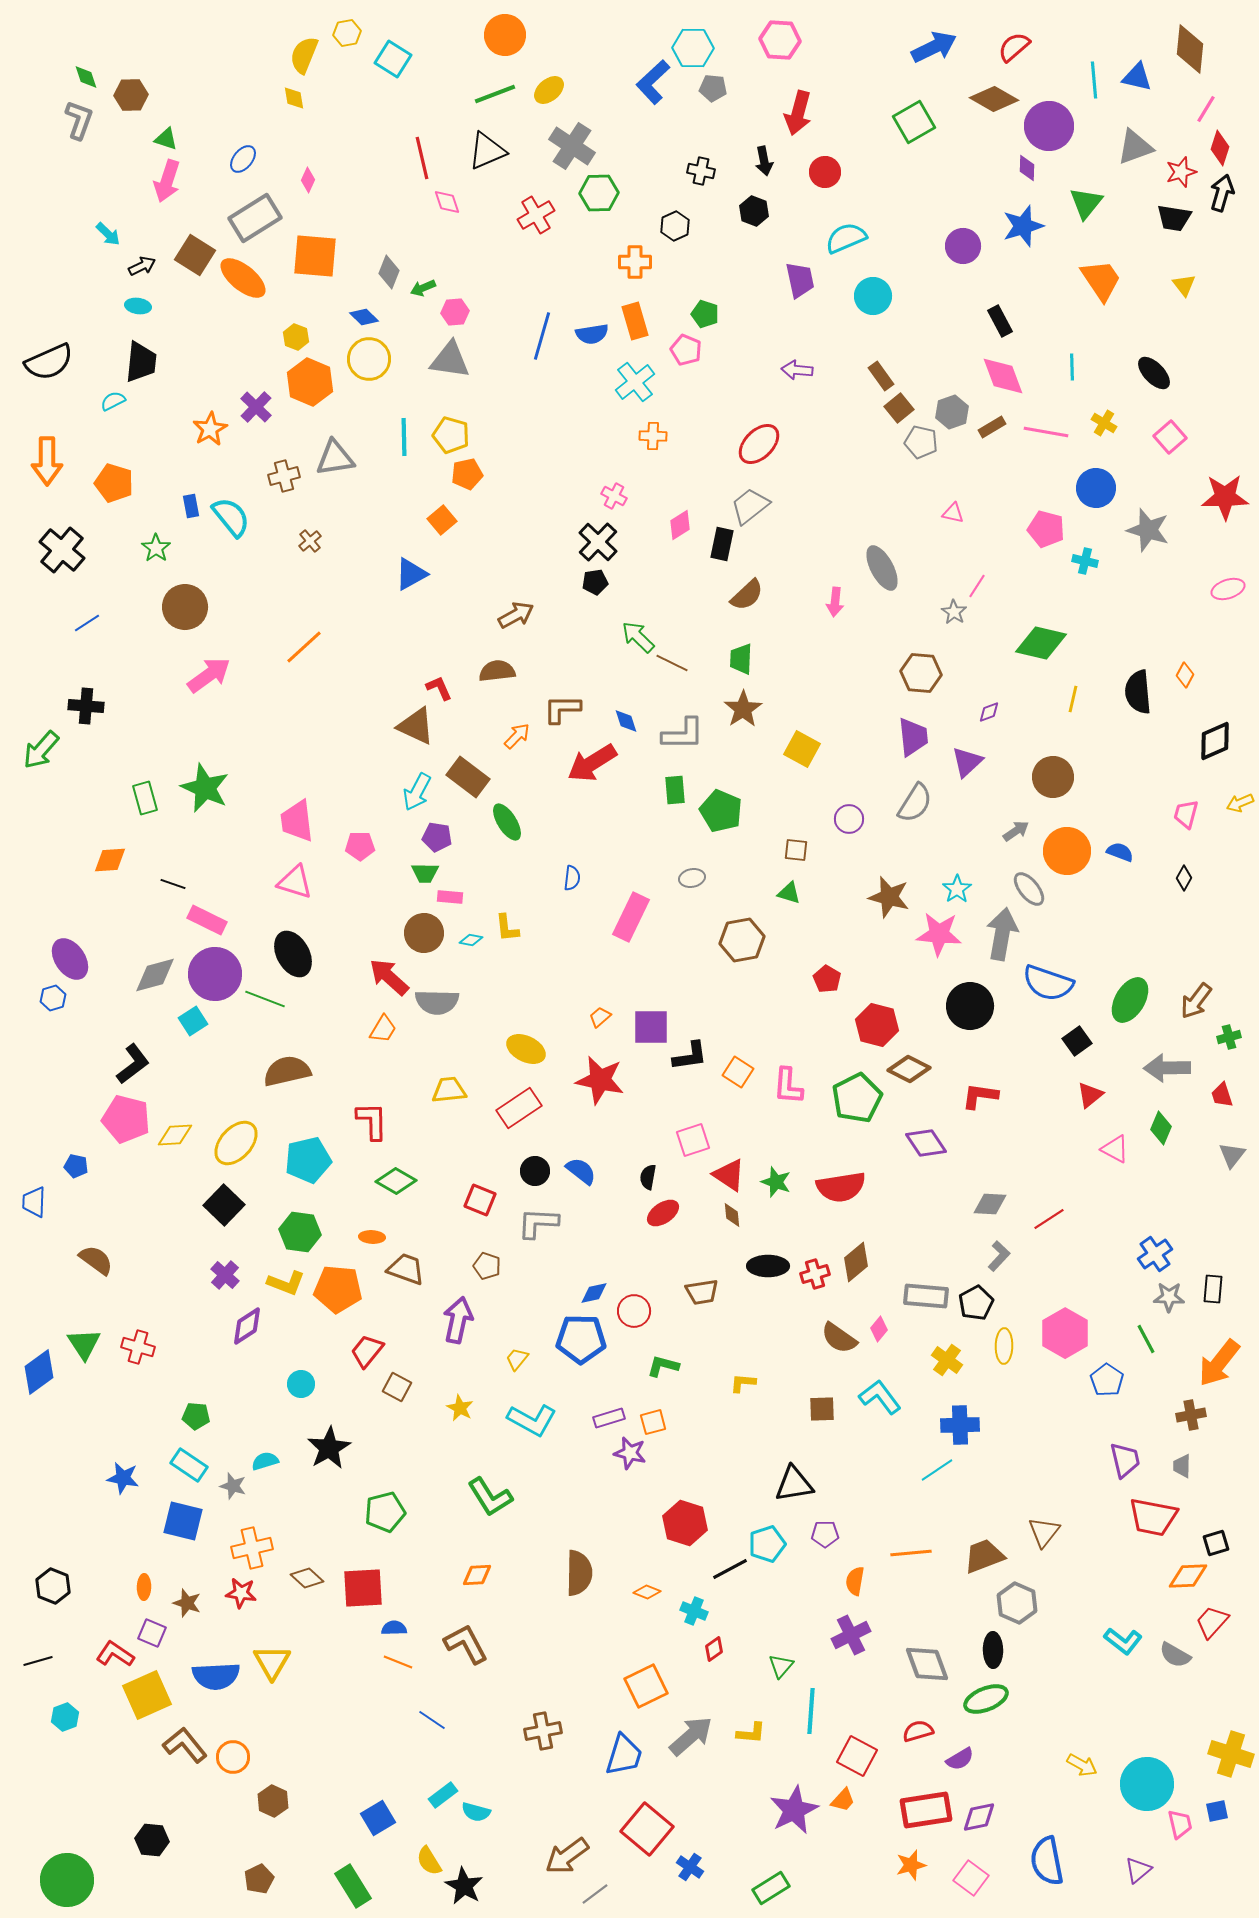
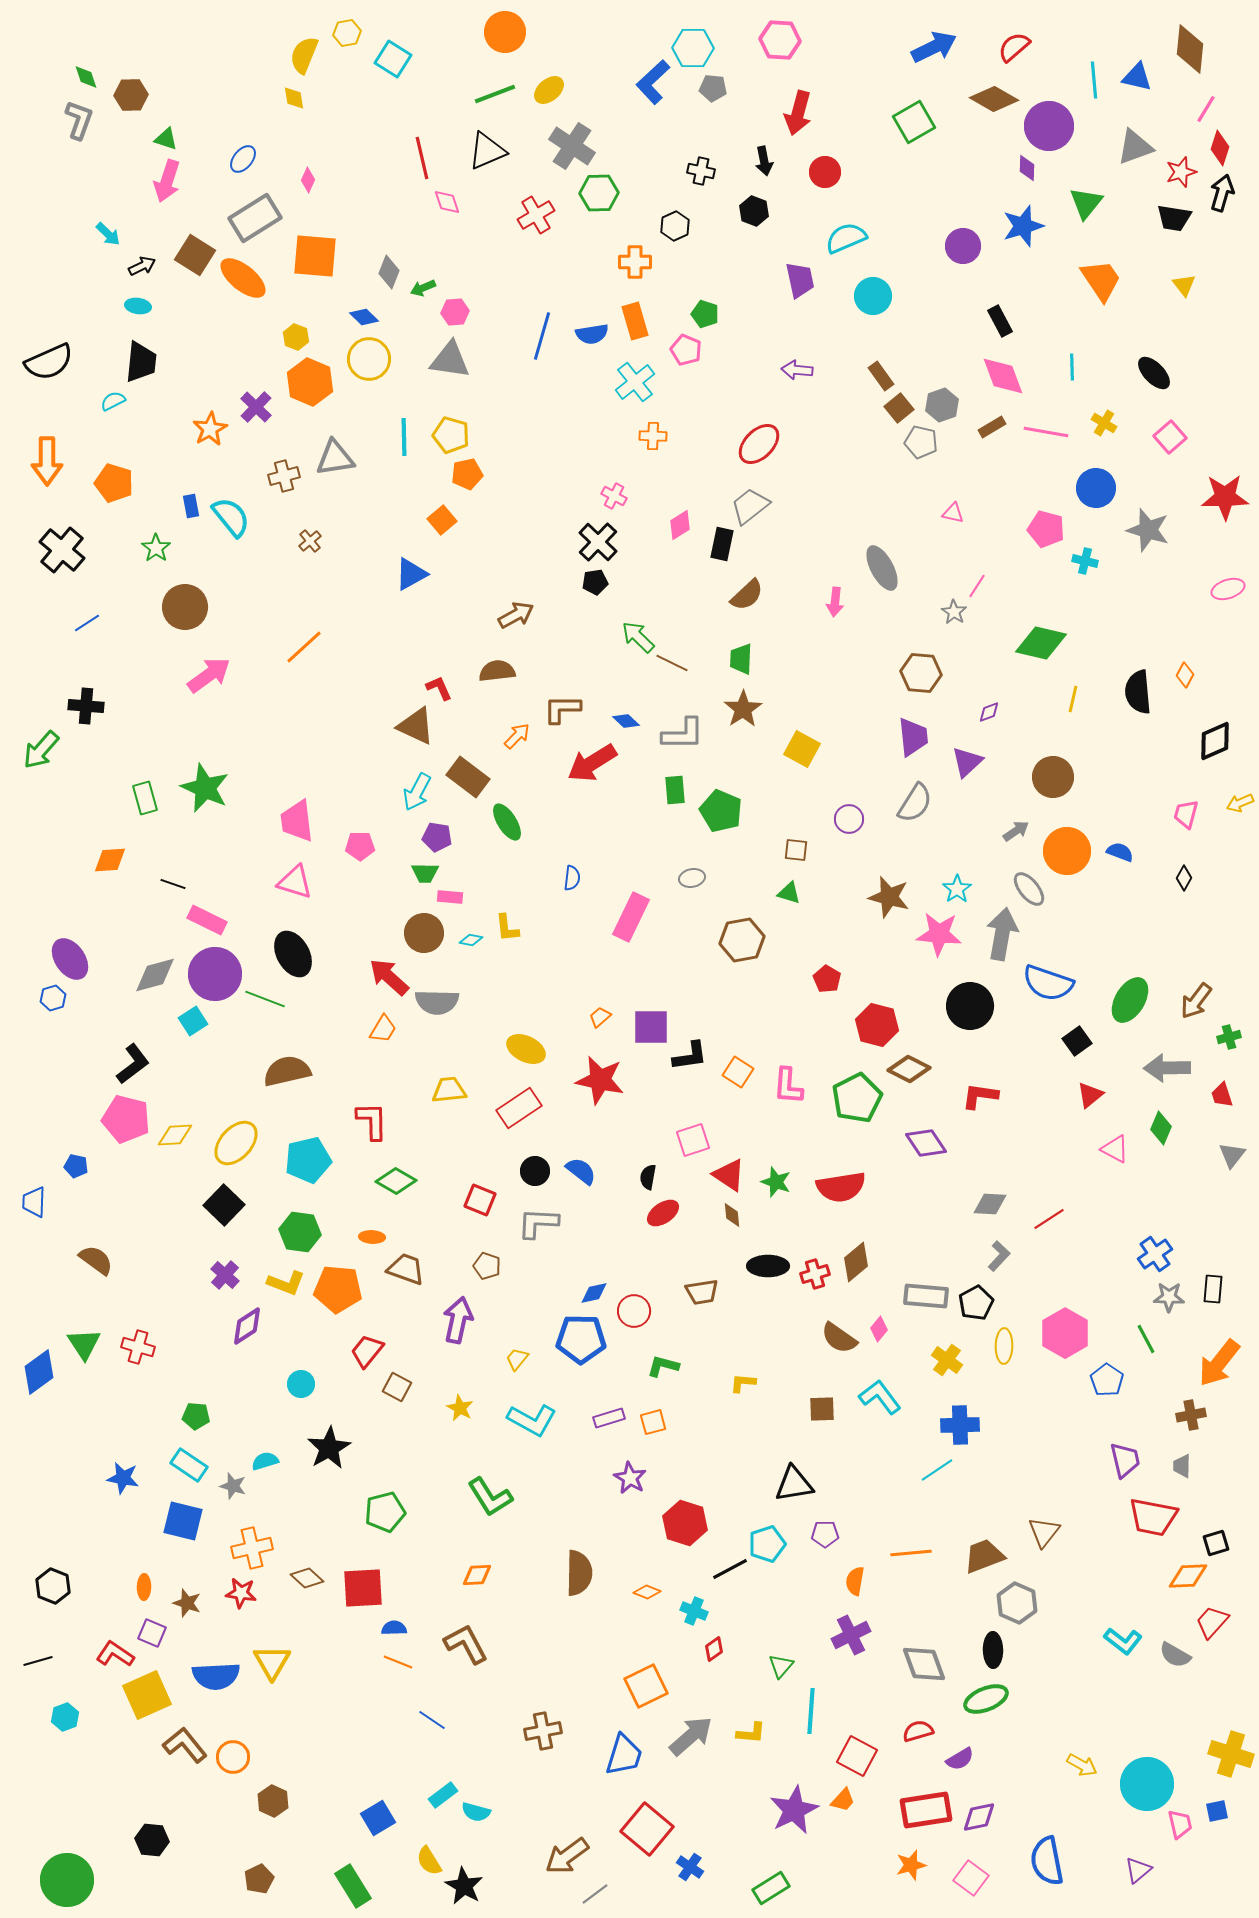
orange circle at (505, 35): moved 3 px up
gray hexagon at (952, 412): moved 10 px left, 7 px up
blue diamond at (626, 721): rotated 28 degrees counterclockwise
purple star at (630, 1453): moved 25 px down; rotated 16 degrees clockwise
gray diamond at (927, 1664): moved 3 px left
